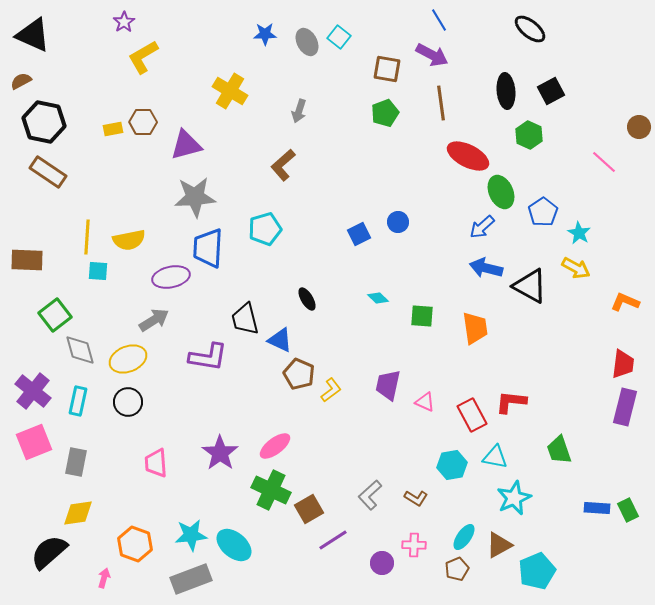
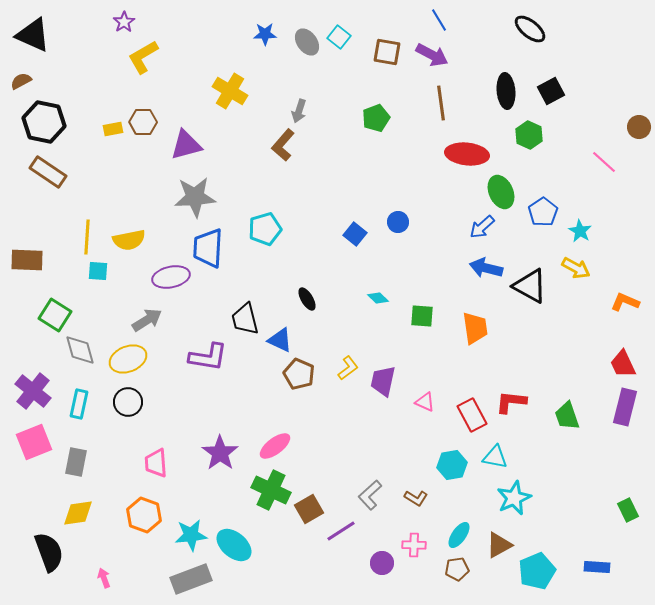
gray ellipse at (307, 42): rotated 8 degrees counterclockwise
brown square at (387, 69): moved 17 px up
green pentagon at (385, 113): moved 9 px left, 5 px down
red ellipse at (468, 156): moved 1 px left, 2 px up; rotated 21 degrees counterclockwise
brown L-shape at (283, 165): moved 20 px up; rotated 8 degrees counterclockwise
cyan star at (579, 233): moved 1 px right, 2 px up
blue square at (359, 234): moved 4 px left; rotated 25 degrees counterclockwise
green square at (55, 315): rotated 20 degrees counterclockwise
gray arrow at (154, 320): moved 7 px left
red trapezoid at (623, 364): rotated 148 degrees clockwise
purple trapezoid at (388, 385): moved 5 px left, 4 px up
yellow L-shape at (331, 390): moved 17 px right, 22 px up
cyan rectangle at (78, 401): moved 1 px right, 3 px down
green trapezoid at (559, 450): moved 8 px right, 34 px up
blue rectangle at (597, 508): moved 59 px down
cyan ellipse at (464, 537): moved 5 px left, 2 px up
purple line at (333, 540): moved 8 px right, 9 px up
orange hexagon at (135, 544): moved 9 px right, 29 px up
black semicircle at (49, 552): rotated 111 degrees clockwise
brown pentagon at (457, 569): rotated 15 degrees clockwise
pink arrow at (104, 578): rotated 36 degrees counterclockwise
